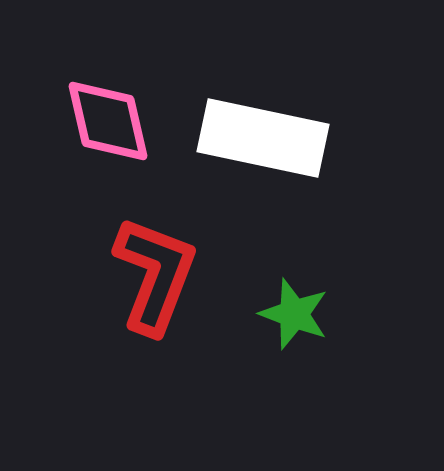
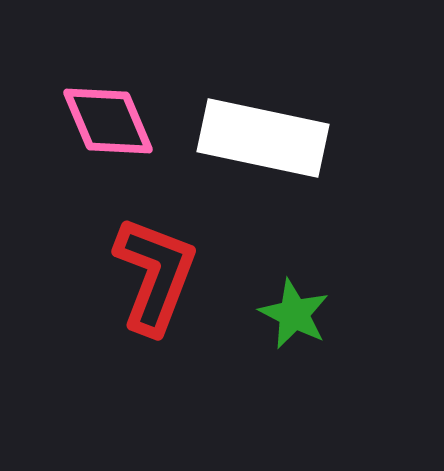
pink diamond: rotated 10 degrees counterclockwise
green star: rotated 6 degrees clockwise
